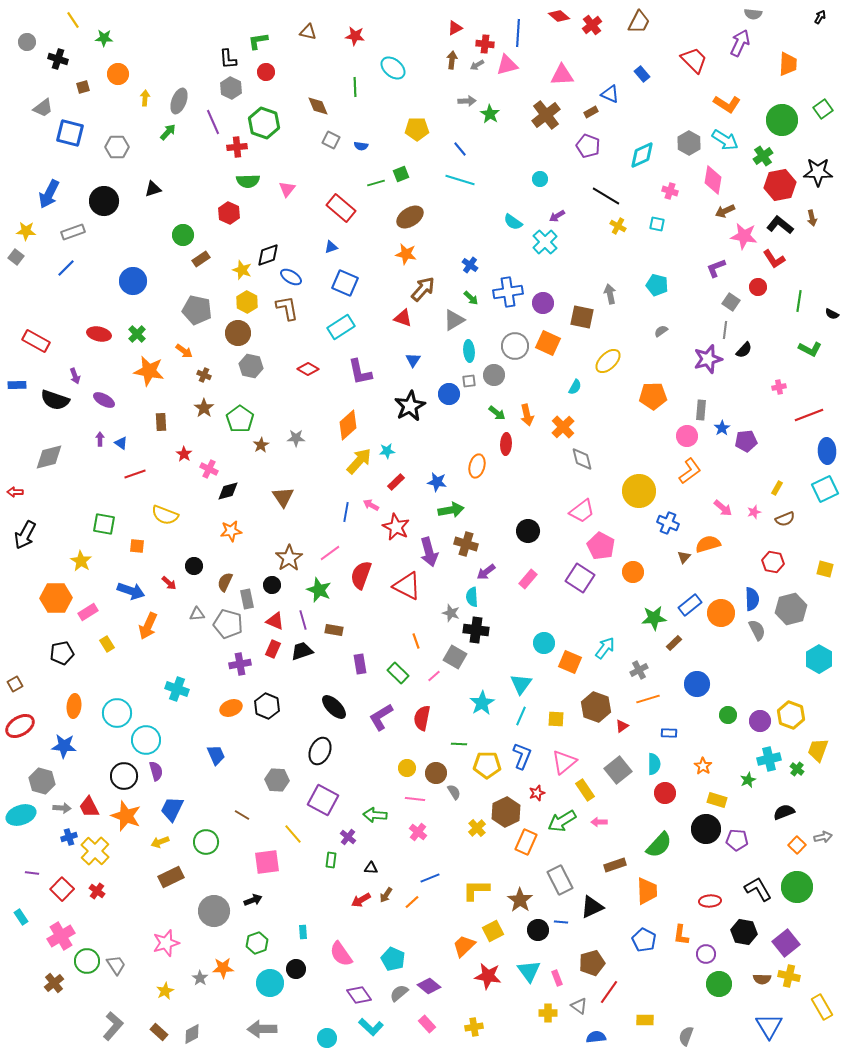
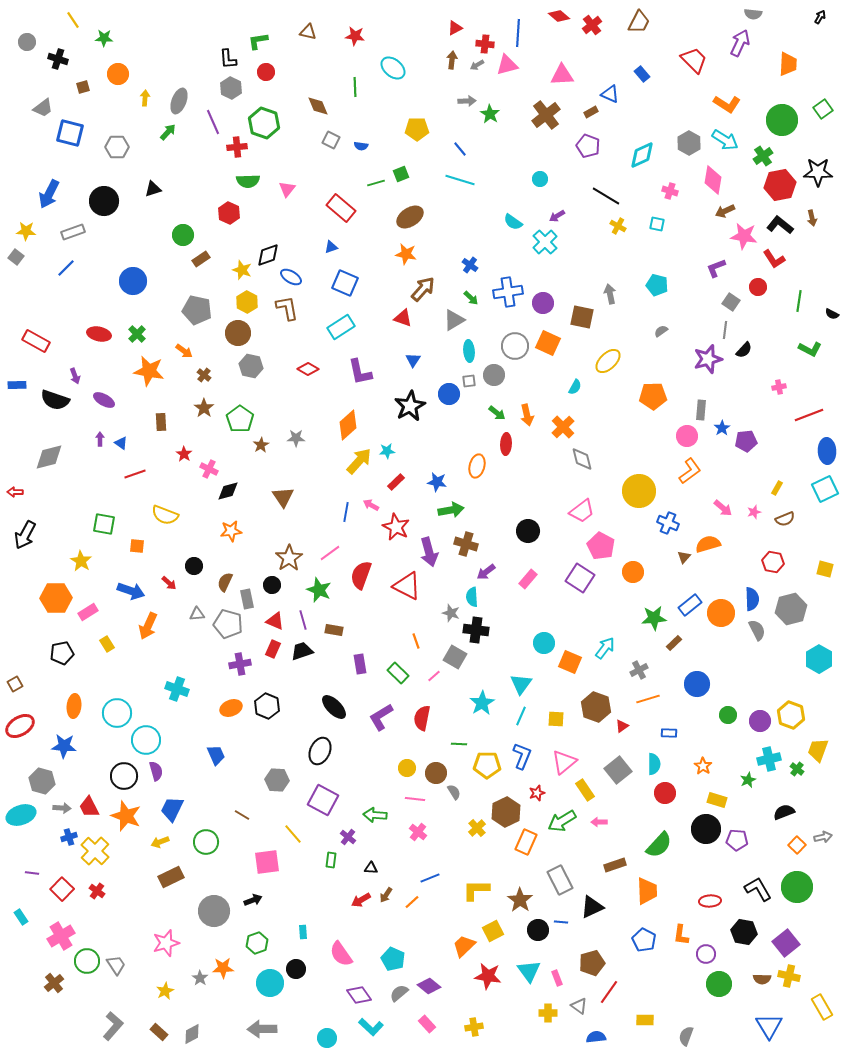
brown cross at (204, 375): rotated 16 degrees clockwise
